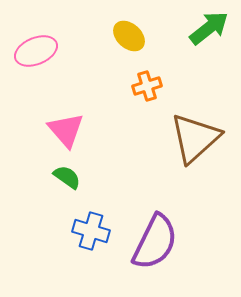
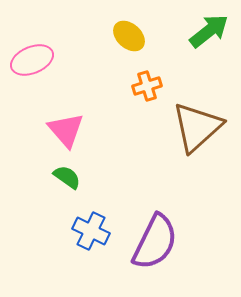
green arrow: moved 3 px down
pink ellipse: moved 4 px left, 9 px down
brown triangle: moved 2 px right, 11 px up
blue cross: rotated 9 degrees clockwise
